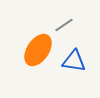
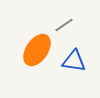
orange ellipse: moved 1 px left
